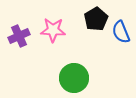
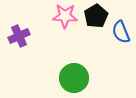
black pentagon: moved 3 px up
pink star: moved 12 px right, 14 px up
